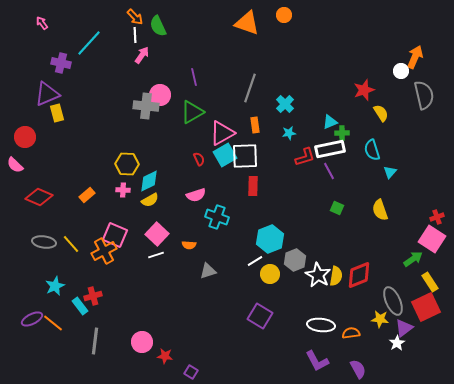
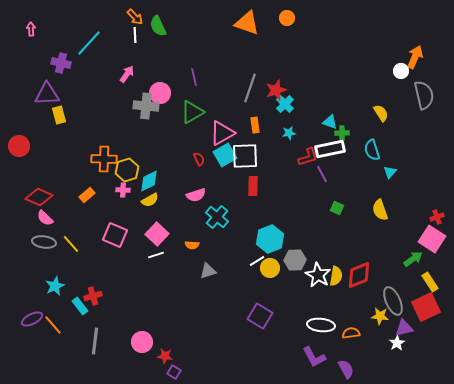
orange circle at (284, 15): moved 3 px right, 3 px down
pink arrow at (42, 23): moved 11 px left, 6 px down; rotated 32 degrees clockwise
pink arrow at (142, 55): moved 15 px left, 19 px down
red star at (364, 90): moved 88 px left
purple triangle at (47, 94): rotated 20 degrees clockwise
pink circle at (160, 95): moved 2 px up
yellow rectangle at (57, 113): moved 2 px right, 2 px down
cyan triangle at (330, 122): rotated 42 degrees clockwise
red circle at (25, 137): moved 6 px left, 9 px down
red L-shape at (305, 157): moved 3 px right
yellow hexagon at (127, 164): moved 6 px down; rotated 20 degrees counterclockwise
pink semicircle at (15, 165): moved 30 px right, 53 px down
purple line at (329, 171): moved 7 px left, 3 px down
cyan cross at (217, 217): rotated 20 degrees clockwise
orange semicircle at (189, 245): moved 3 px right
orange cross at (104, 251): moved 92 px up; rotated 30 degrees clockwise
gray hexagon at (295, 260): rotated 20 degrees clockwise
white line at (255, 261): moved 2 px right
yellow circle at (270, 274): moved 6 px up
yellow star at (380, 319): moved 3 px up
orange line at (53, 323): moved 2 px down; rotated 10 degrees clockwise
purple triangle at (404, 328): rotated 24 degrees clockwise
purple L-shape at (317, 361): moved 3 px left, 4 px up
purple semicircle at (358, 369): moved 12 px left
purple square at (191, 372): moved 17 px left
